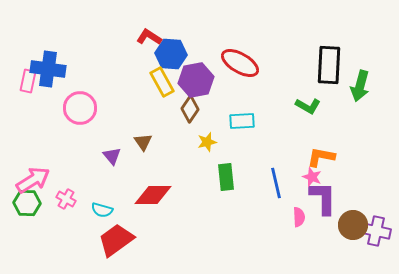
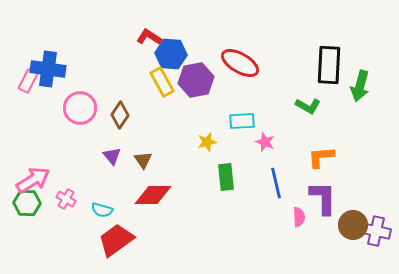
pink rectangle: rotated 15 degrees clockwise
brown diamond: moved 70 px left, 6 px down
brown triangle: moved 18 px down
orange L-shape: rotated 16 degrees counterclockwise
pink star: moved 47 px left, 35 px up
